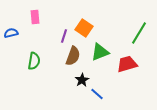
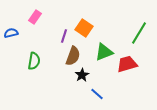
pink rectangle: rotated 40 degrees clockwise
green triangle: moved 4 px right
black star: moved 5 px up
